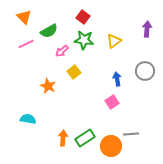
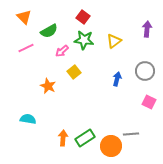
pink line: moved 4 px down
blue arrow: rotated 24 degrees clockwise
pink square: moved 37 px right; rotated 32 degrees counterclockwise
